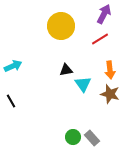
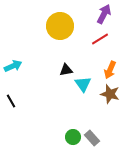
yellow circle: moved 1 px left
orange arrow: rotated 30 degrees clockwise
